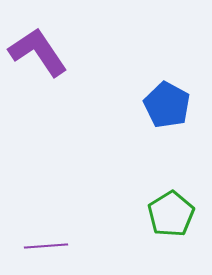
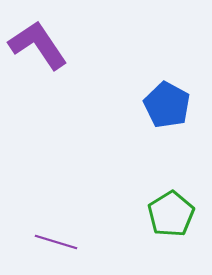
purple L-shape: moved 7 px up
purple line: moved 10 px right, 4 px up; rotated 21 degrees clockwise
